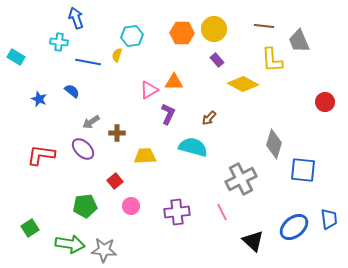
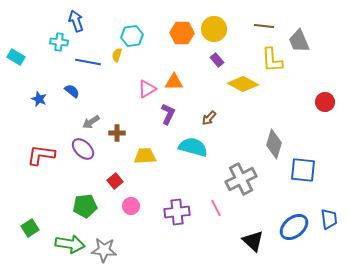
blue arrow: moved 3 px down
pink triangle: moved 2 px left, 1 px up
pink line: moved 6 px left, 4 px up
